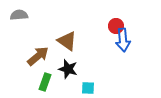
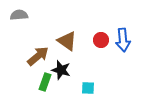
red circle: moved 15 px left, 14 px down
black star: moved 7 px left, 1 px down
